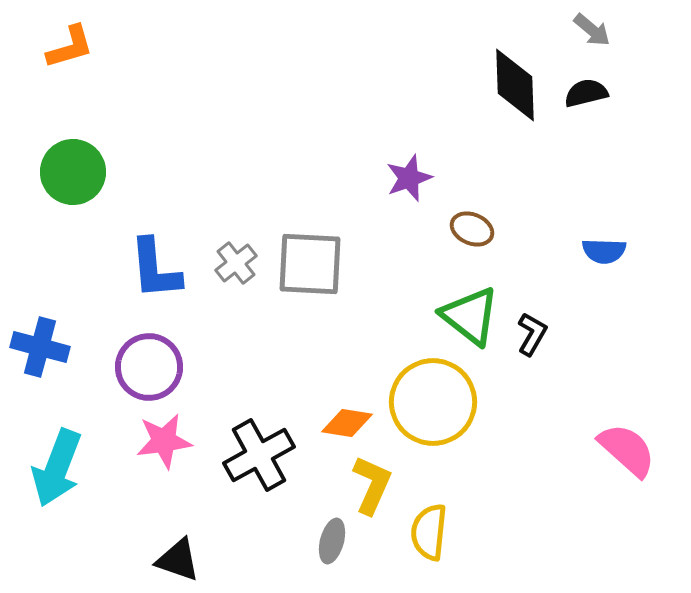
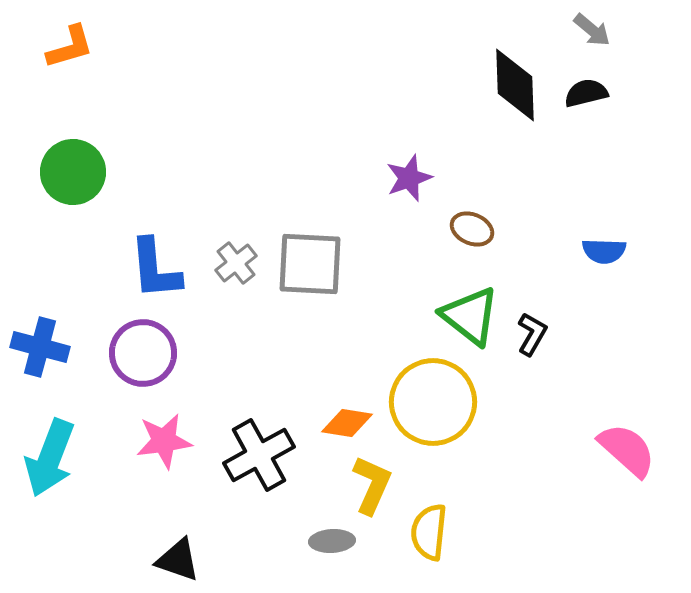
purple circle: moved 6 px left, 14 px up
cyan arrow: moved 7 px left, 10 px up
gray ellipse: rotated 72 degrees clockwise
